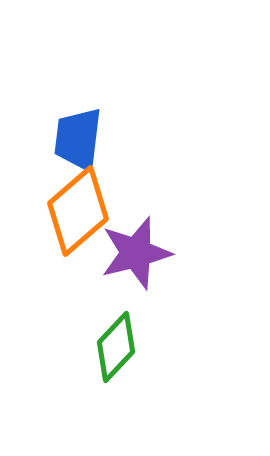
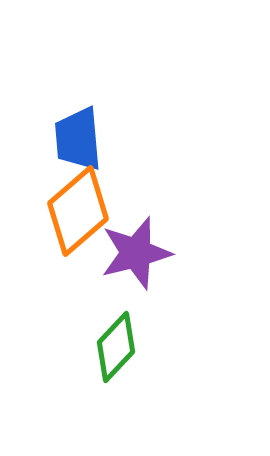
blue trapezoid: rotated 12 degrees counterclockwise
